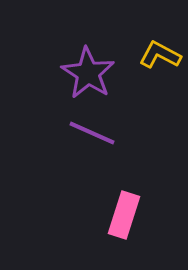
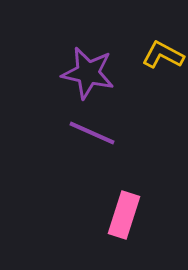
yellow L-shape: moved 3 px right
purple star: rotated 20 degrees counterclockwise
